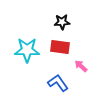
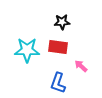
red rectangle: moved 2 px left
blue L-shape: rotated 125 degrees counterclockwise
